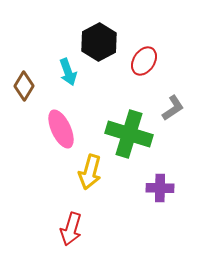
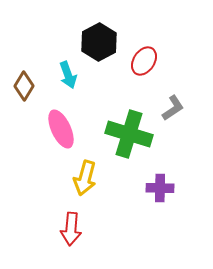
cyan arrow: moved 3 px down
yellow arrow: moved 5 px left, 6 px down
red arrow: rotated 12 degrees counterclockwise
